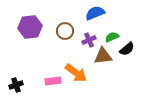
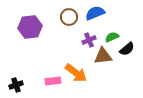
brown circle: moved 4 px right, 14 px up
